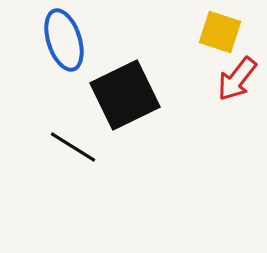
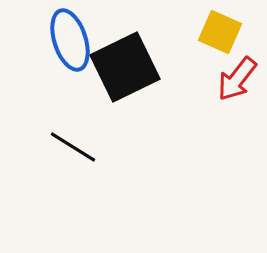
yellow square: rotated 6 degrees clockwise
blue ellipse: moved 6 px right
black square: moved 28 px up
